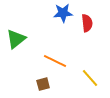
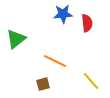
blue star: moved 1 px down
yellow line: moved 1 px right, 3 px down
